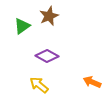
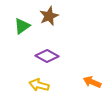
yellow arrow: rotated 24 degrees counterclockwise
